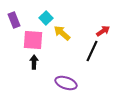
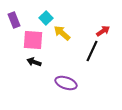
black arrow: rotated 72 degrees counterclockwise
